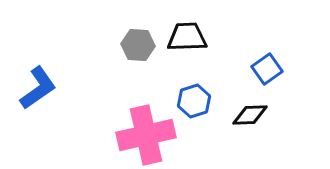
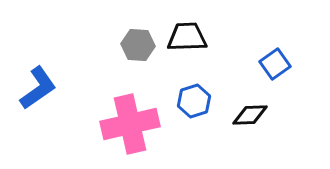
blue square: moved 8 px right, 5 px up
pink cross: moved 16 px left, 11 px up
